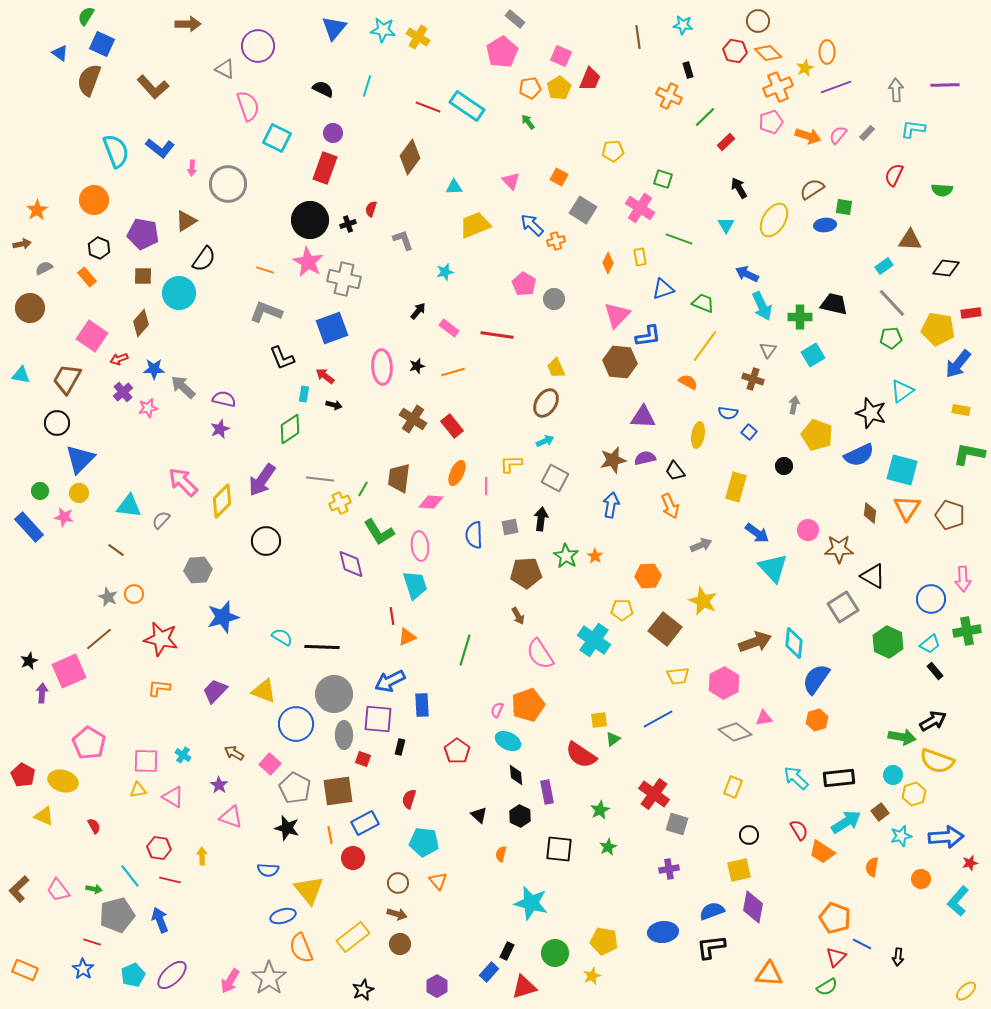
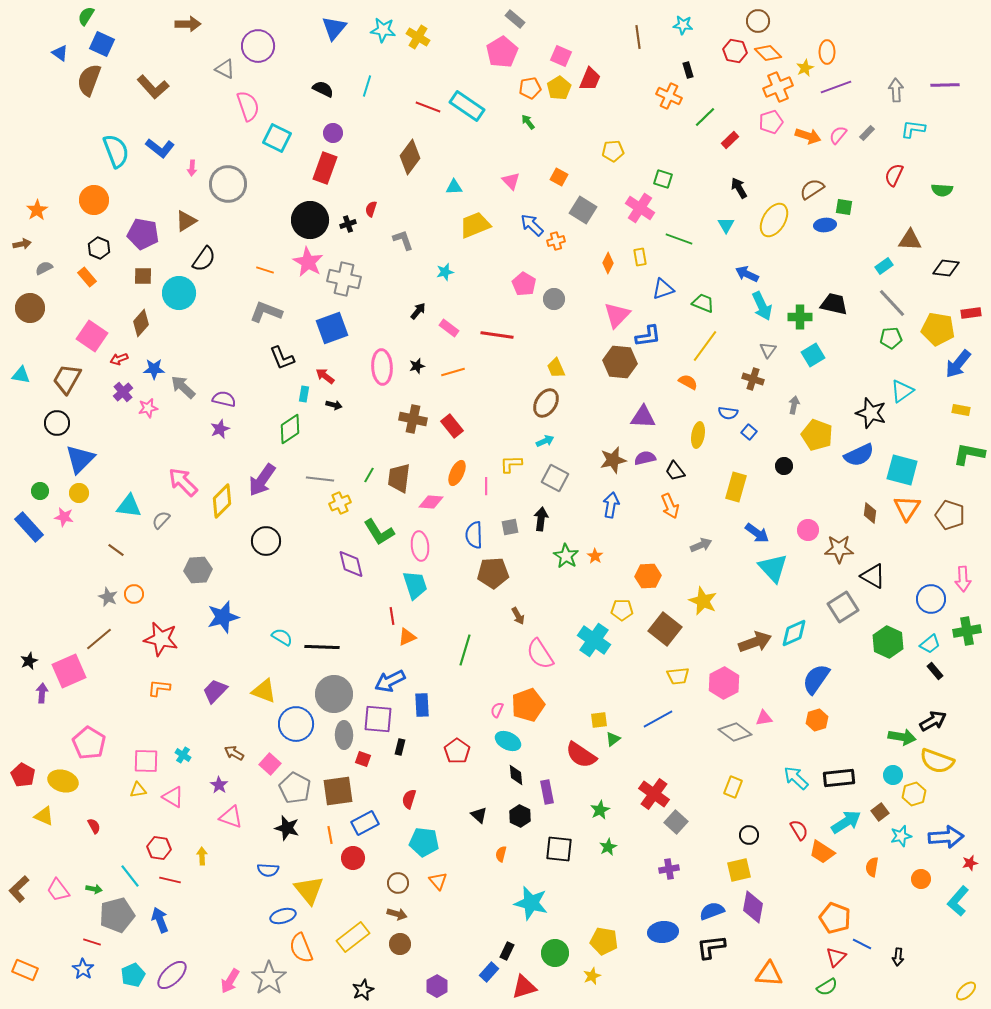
red rectangle at (726, 142): moved 4 px right, 2 px up
brown cross at (413, 419): rotated 20 degrees counterclockwise
green line at (363, 489): moved 6 px right, 14 px up
brown pentagon at (526, 573): moved 33 px left
cyan diamond at (794, 643): moved 10 px up; rotated 60 degrees clockwise
gray square at (677, 824): moved 1 px left, 2 px up; rotated 25 degrees clockwise
